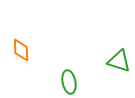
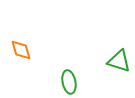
orange diamond: rotated 15 degrees counterclockwise
